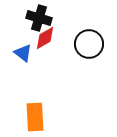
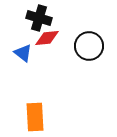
red diamond: moved 2 px right; rotated 25 degrees clockwise
black circle: moved 2 px down
